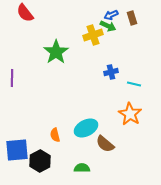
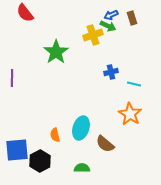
cyan ellipse: moved 5 px left; rotated 45 degrees counterclockwise
